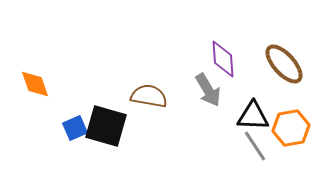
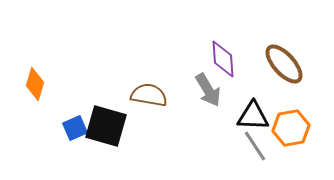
orange diamond: rotated 36 degrees clockwise
brown semicircle: moved 1 px up
